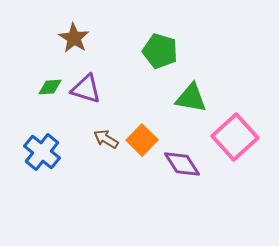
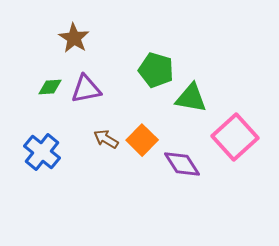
green pentagon: moved 4 px left, 19 px down
purple triangle: rotated 28 degrees counterclockwise
